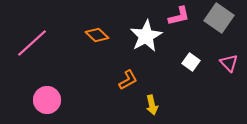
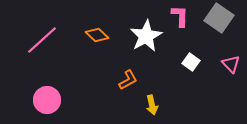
pink L-shape: moved 1 px right; rotated 75 degrees counterclockwise
pink line: moved 10 px right, 3 px up
pink triangle: moved 2 px right, 1 px down
